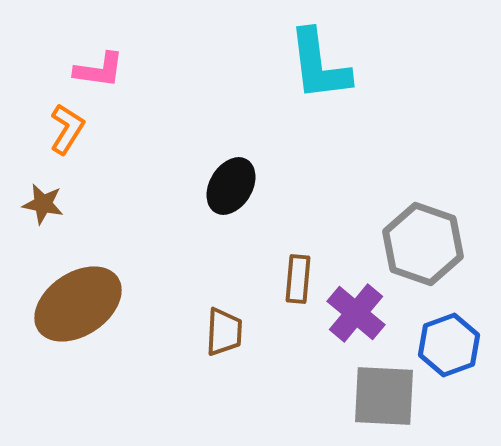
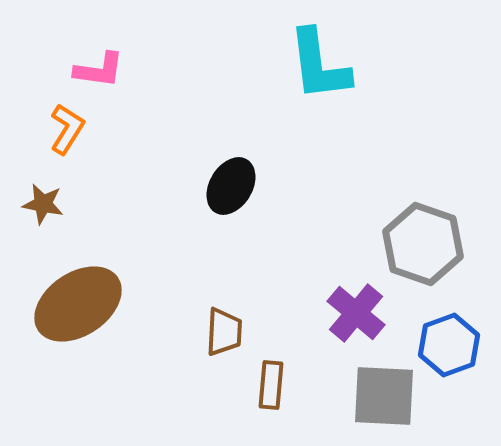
brown rectangle: moved 27 px left, 106 px down
